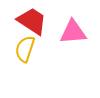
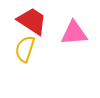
pink triangle: moved 1 px right, 1 px down
